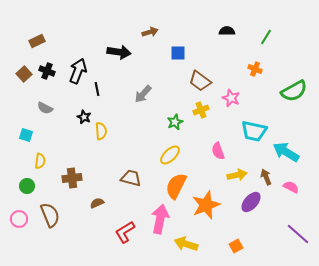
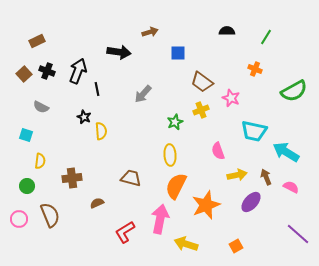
brown trapezoid at (200, 81): moved 2 px right, 1 px down
gray semicircle at (45, 108): moved 4 px left, 1 px up
yellow ellipse at (170, 155): rotated 50 degrees counterclockwise
